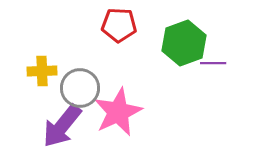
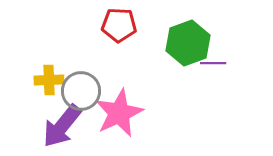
green hexagon: moved 4 px right
yellow cross: moved 7 px right, 9 px down
gray circle: moved 1 px right, 3 px down
pink star: moved 1 px right, 1 px down
